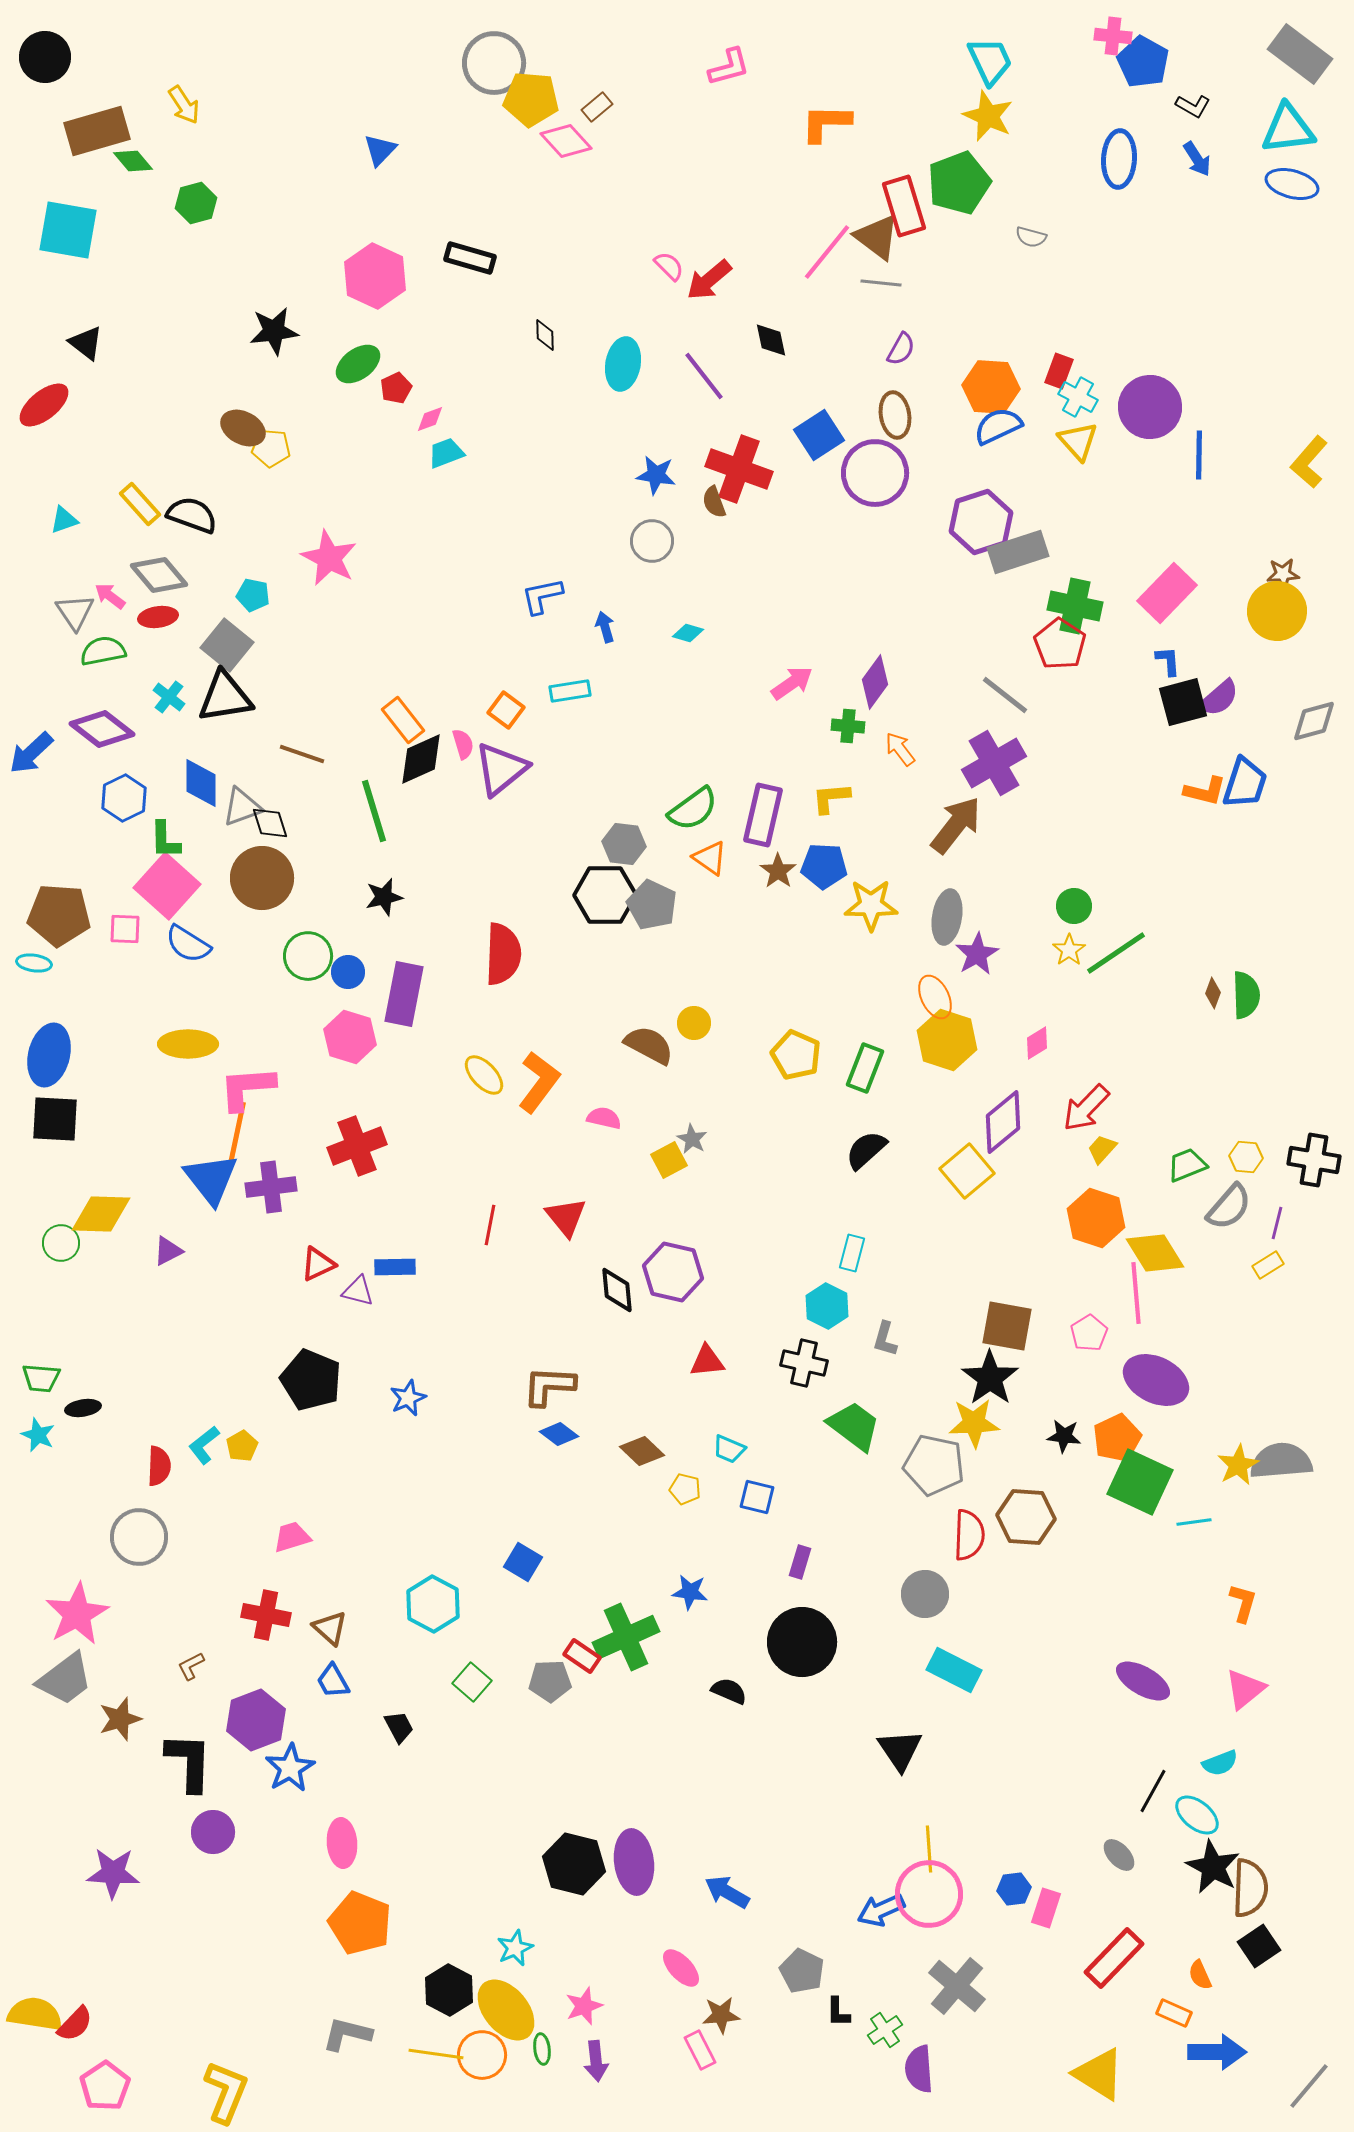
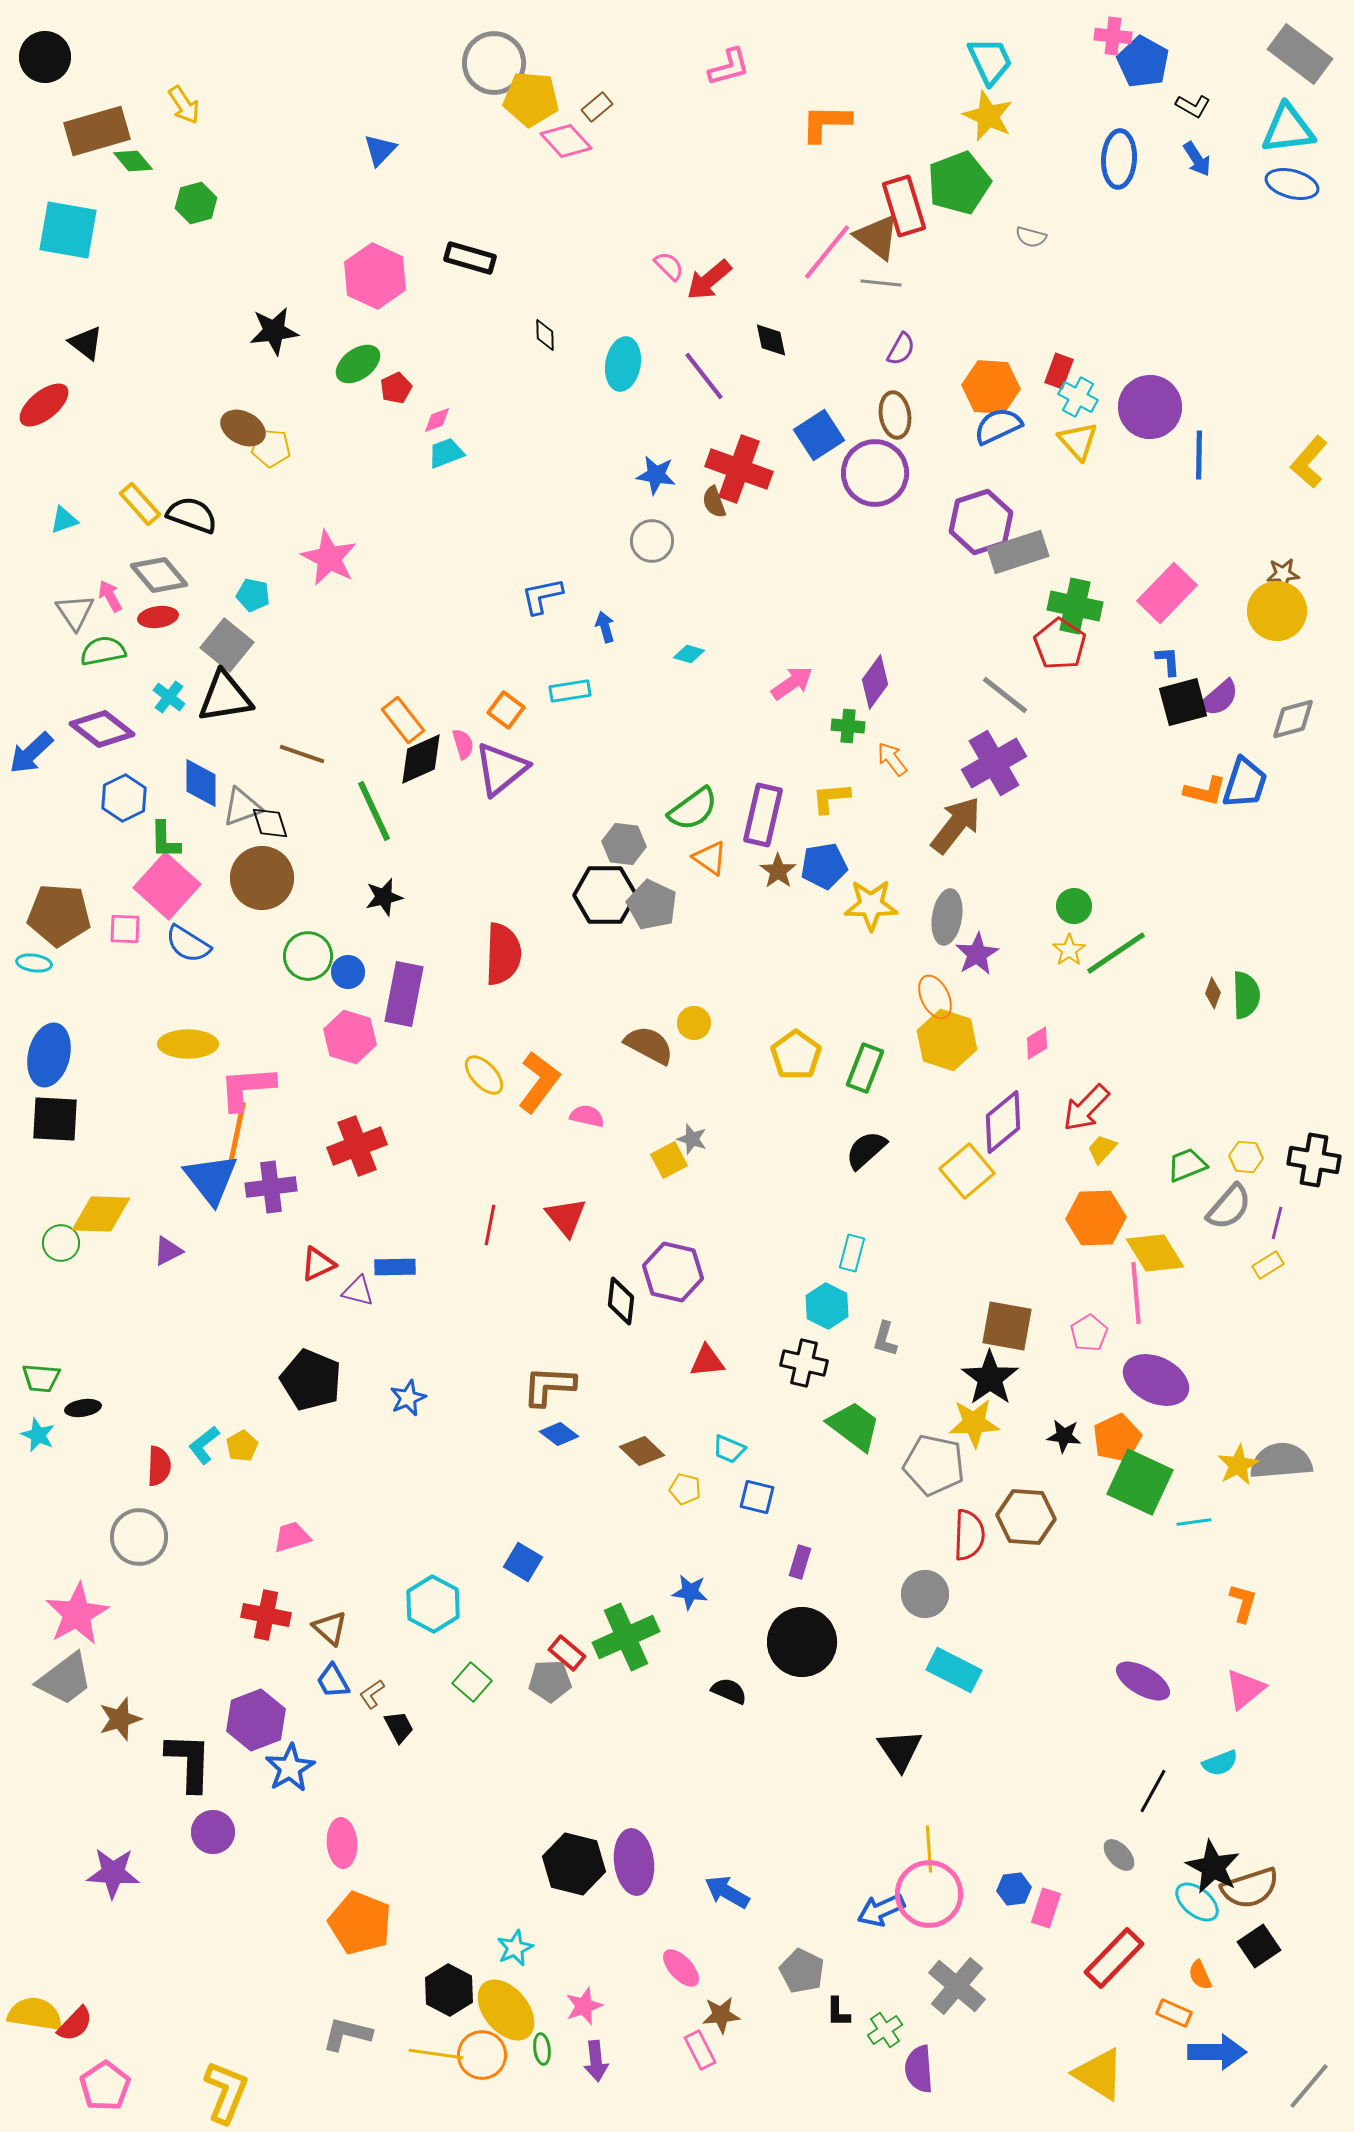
pink diamond at (430, 419): moved 7 px right, 1 px down
pink arrow at (110, 596): rotated 24 degrees clockwise
cyan diamond at (688, 633): moved 1 px right, 21 px down
gray diamond at (1314, 721): moved 21 px left, 2 px up
orange arrow at (900, 749): moved 8 px left, 10 px down
green line at (374, 811): rotated 8 degrees counterclockwise
blue pentagon at (824, 866): rotated 12 degrees counterclockwise
yellow pentagon at (796, 1055): rotated 12 degrees clockwise
pink semicircle at (604, 1118): moved 17 px left, 2 px up
gray star at (692, 1139): rotated 12 degrees counterclockwise
orange hexagon at (1096, 1218): rotated 20 degrees counterclockwise
black diamond at (617, 1290): moved 4 px right, 11 px down; rotated 12 degrees clockwise
red rectangle at (582, 1656): moved 15 px left, 3 px up; rotated 6 degrees clockwise
brown L-shape at (191, 1666): moved 181 px right, 28 px down; rotated 8 degrees counterclockwise
cyan ellipse at (1197, 1815): moved 87 px down
brown semicircle at (1250, 1888): rotated 70 degrees clockwise
